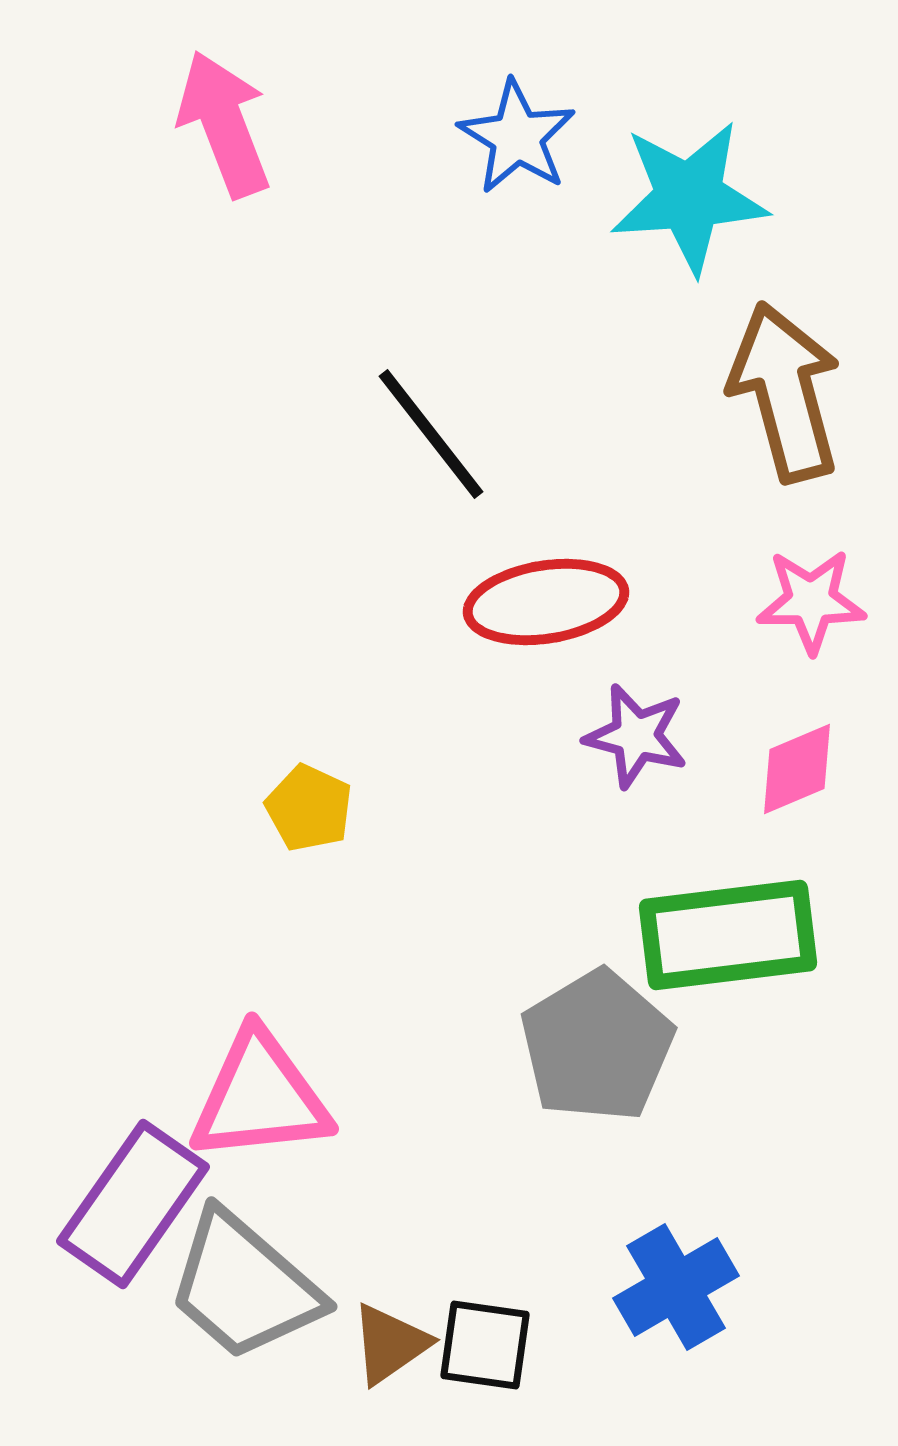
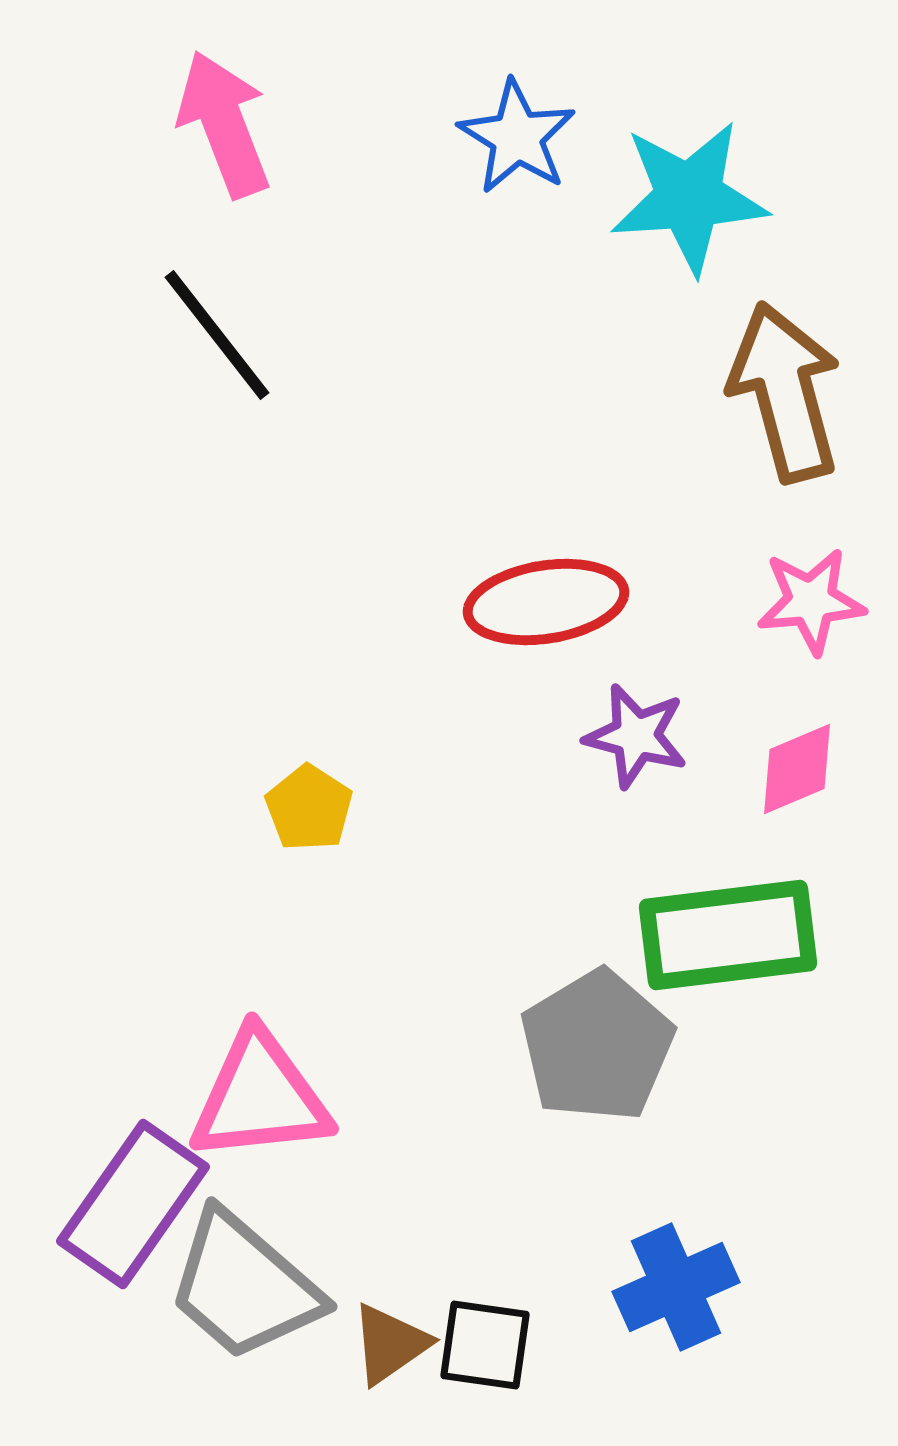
black line: moved 214 px left, 99 px up
pink star: rotated 5 degrees counterclockwise
yellow pentagon: rotated 8 degrees clockwise
blue cross: rotated 6 degrees clockwise
